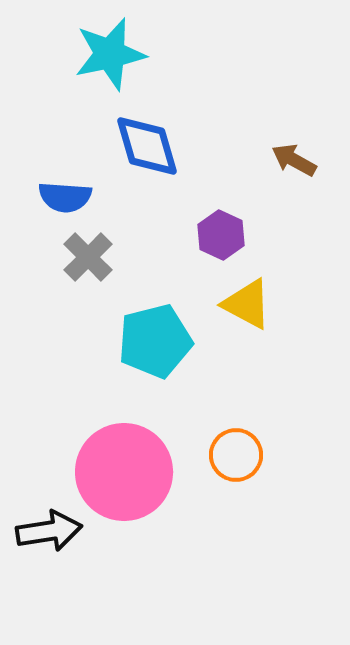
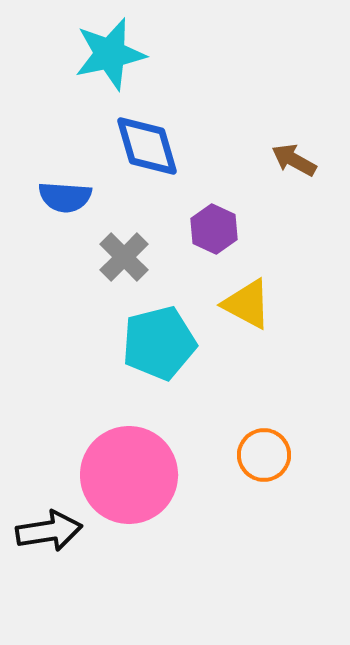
purple hexagon: moved 7 px left, 6 px up
gray cross: moved 36 px right
cyan pentagon: moved 4 px right, 2 px down
orange circle: moved 28 px right
pink circle: moved 5 px right, 3 px down
